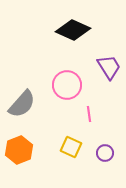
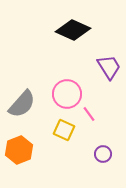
pink circle: moved 9 px down
pink line: rotated 28 degrees counterclockwise
yellow square: moved 7 px left, 17 px up
purple circle: moved 2 px left, 1 px down
